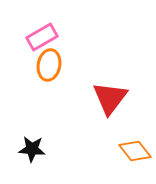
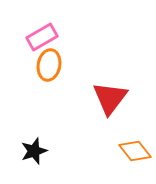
black star: moved 2 px right, 2 px down; rotated 24 degrees counterclockwise
